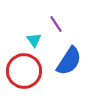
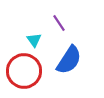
purple line: moved 3 px right, 1 px up
blue semicircle: moved 1 px up
